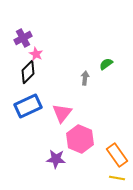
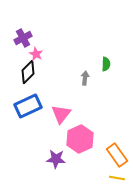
green semicircle: rotated 128 degrees clockwise
pink triangle: moved 1 px left, 1 px down
pink hexagon: rotated 12 degrees clockwise
